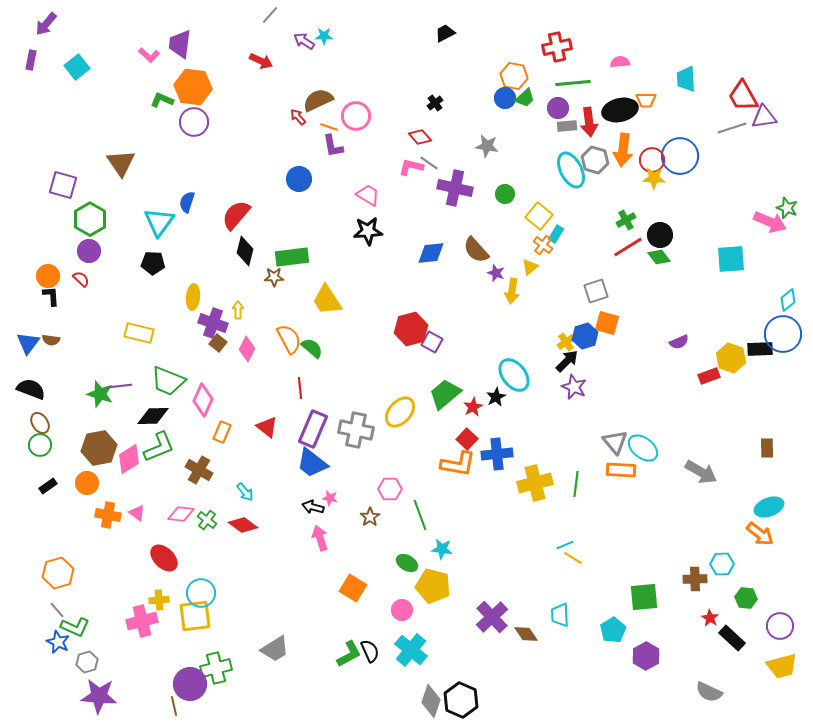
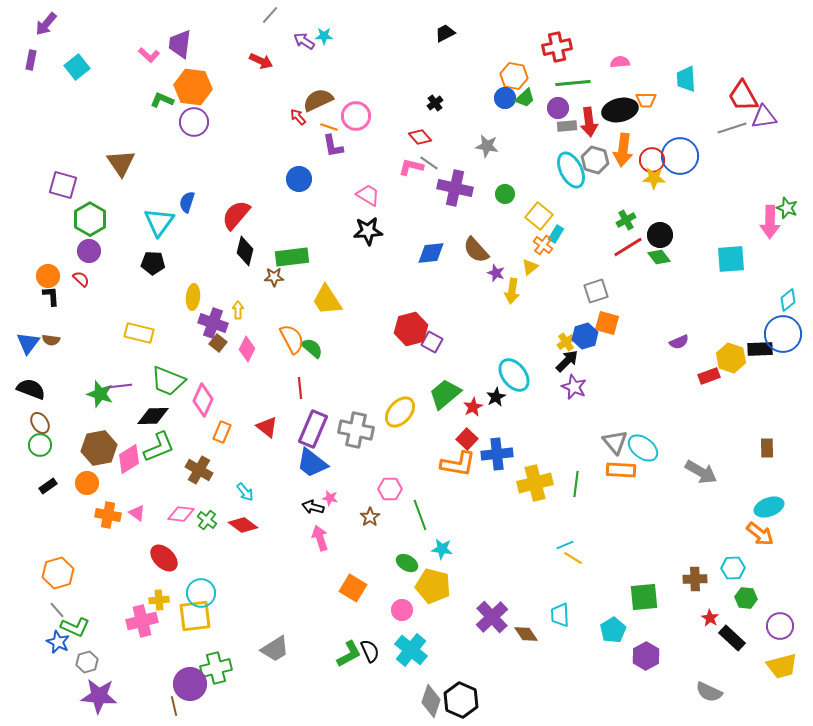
pink arrow at (770, 222): rotated 68 degrees clockwise
orange semicircle at (289, 339): moved 3 px right
cyan hexagon at (722, 564): moved 11 px right, 4 px down
